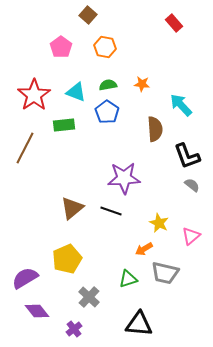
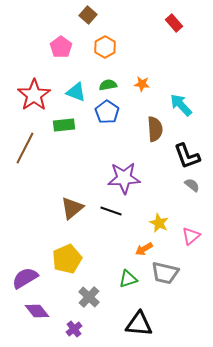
orange hexagon: rotated 20 degrees clockwise
